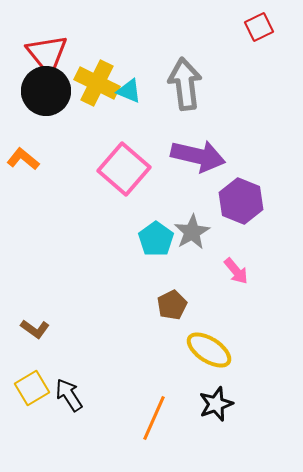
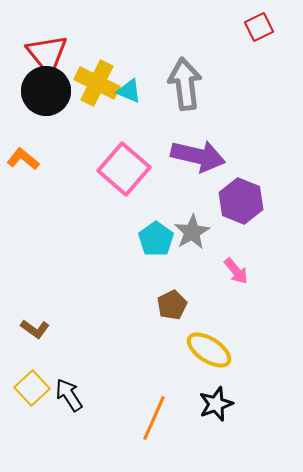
yellow square: rotated 12 degrees counterclockwise
